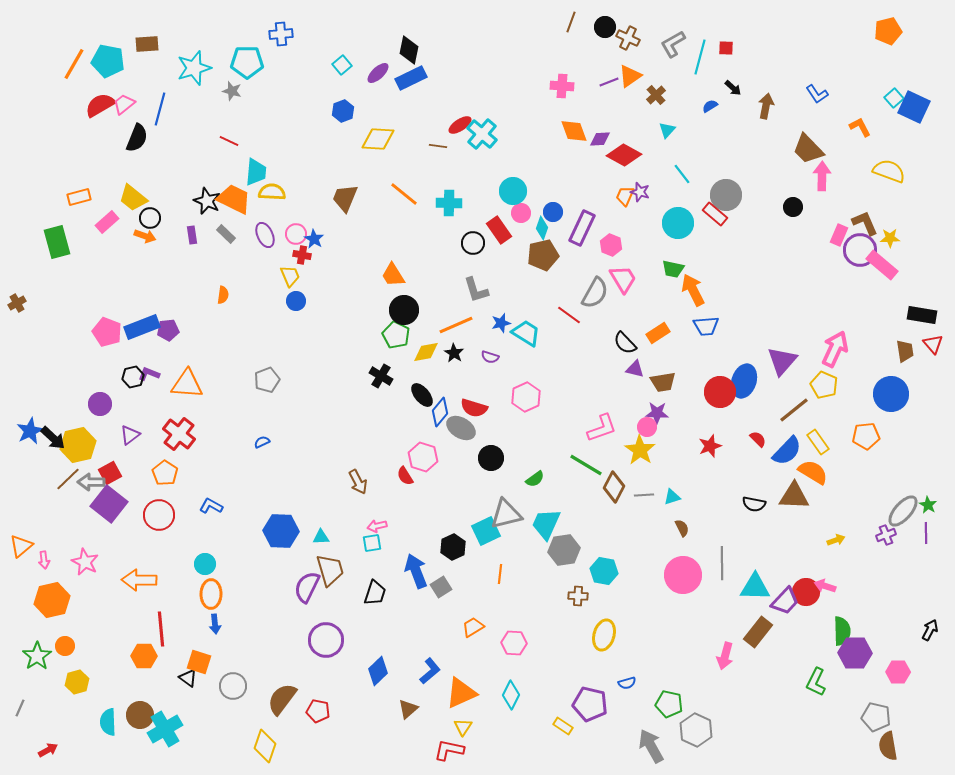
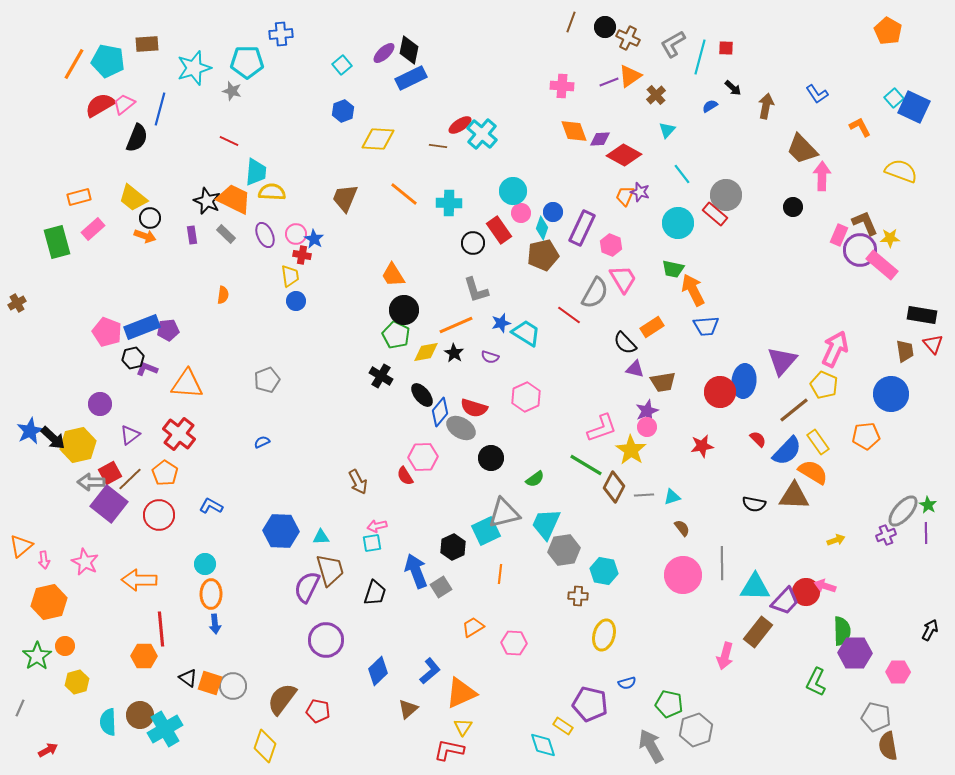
orange pentagon at (888, 31): rotated 28 degrees counterclockwise
purple ellipse at (378, 73): moved 6 px right, 20 px up
brown trapezoid at (808, 149): moved 6 px left
yellow semicircle at (889, 171): moved 12 px right
pink rectangle at (107, 222): moved 14 px left, 7 px down
yellow trapezoid at (290, 276): rotated 15 degrees clockwise
orange rectangle at (658, 333): moved 6 px left, 6 px up
purple L-shape at (149, 374): moved 2 px left, 5 px up
black hexagon at (133, 377): moved 19 px up
blue ellipse at (744, 381): rotated 12 degrees counterclockwise
purple star at (657, 413): moved 10 px left, 2 px up; rotated 25 degrees counterclockwise
red star at (710, 446): moved 8 px left; rotated 10 degrees clockwise
yellow star at (640, 450): moved 9 px left
pink hexagon at (423, 457): rotated 20 degrees counterclockwise
brown line at (68, 479): moved 62 px right
gray triangle at (506, 514): moved 2 px left, 1 px up
brown semicircle at (682, 528): rotated 12 degrees counterclockwise
orange hexagon at (52, 600): moved 3 px left, 2 px down
orange square at (199, 662): moved 11 px right, 21 px down
cyan diamond at (511, 695): moved 32 px right, 50 px down; rotated 44 degrees counterclockwise
gray hexagon at (696, 730): rotated 16 degrees clockwise
